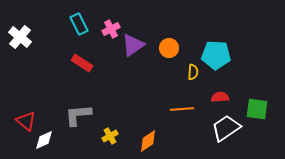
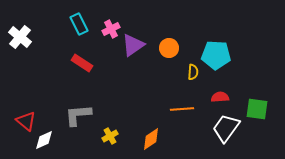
white trapezoid: rotated 20 degrees counterclockwise
orange diamond: moved 3 px right, 2 px up
